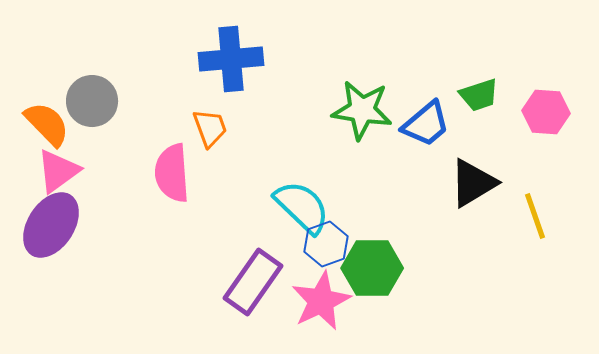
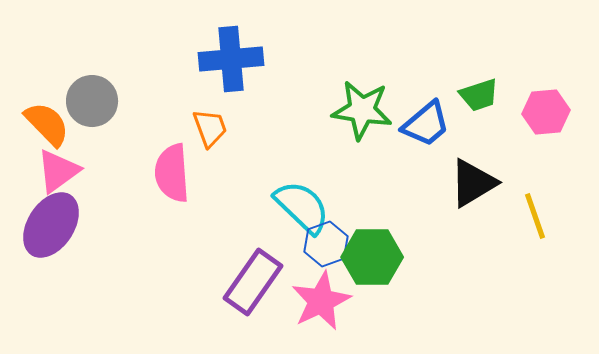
pink hexagon: rotated 9 degrees counterclockwise
green hexagon: moved 11 px up
